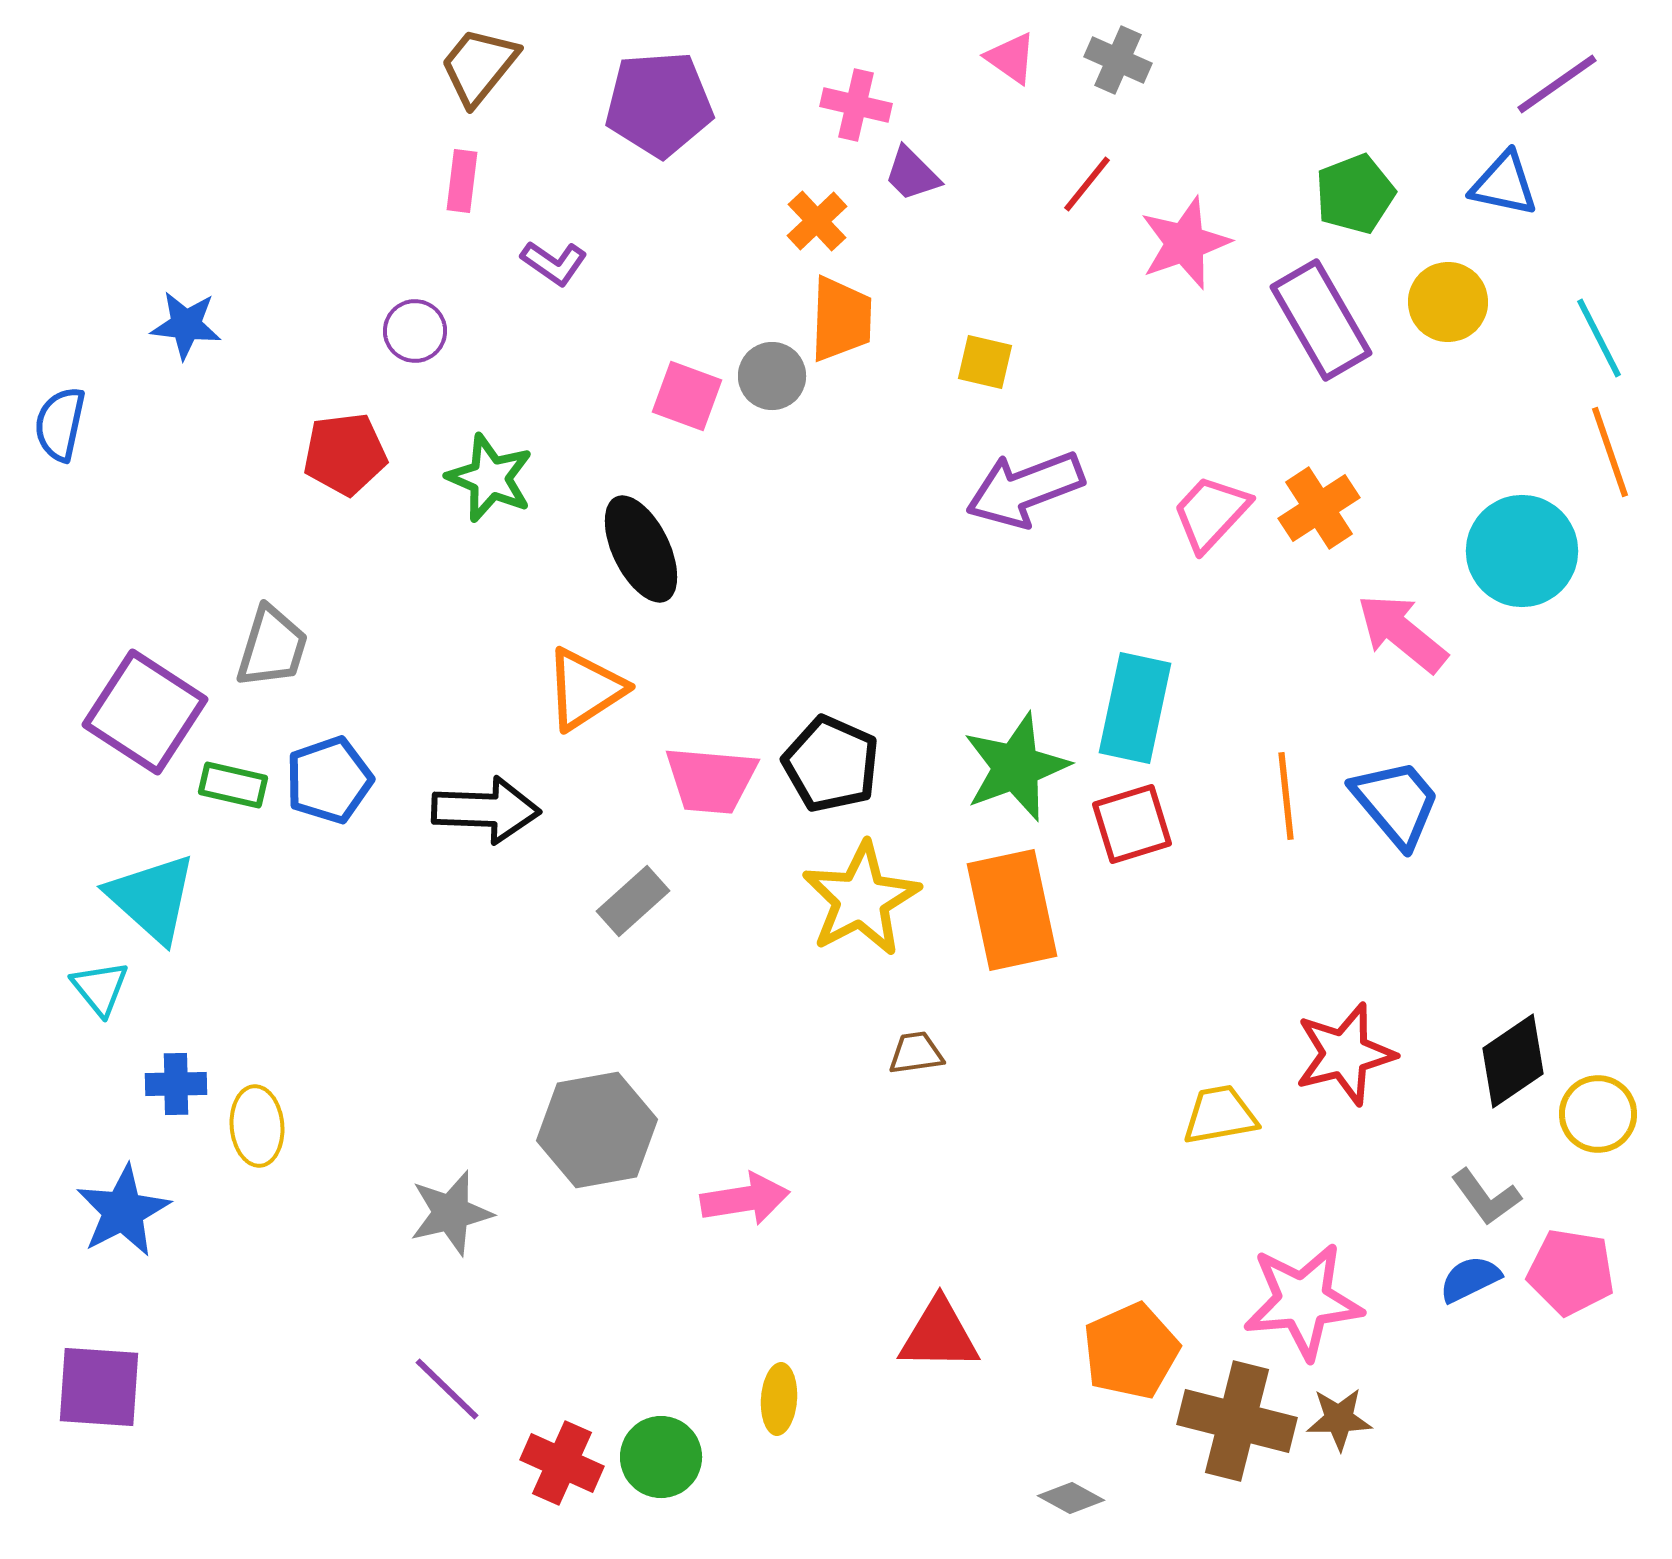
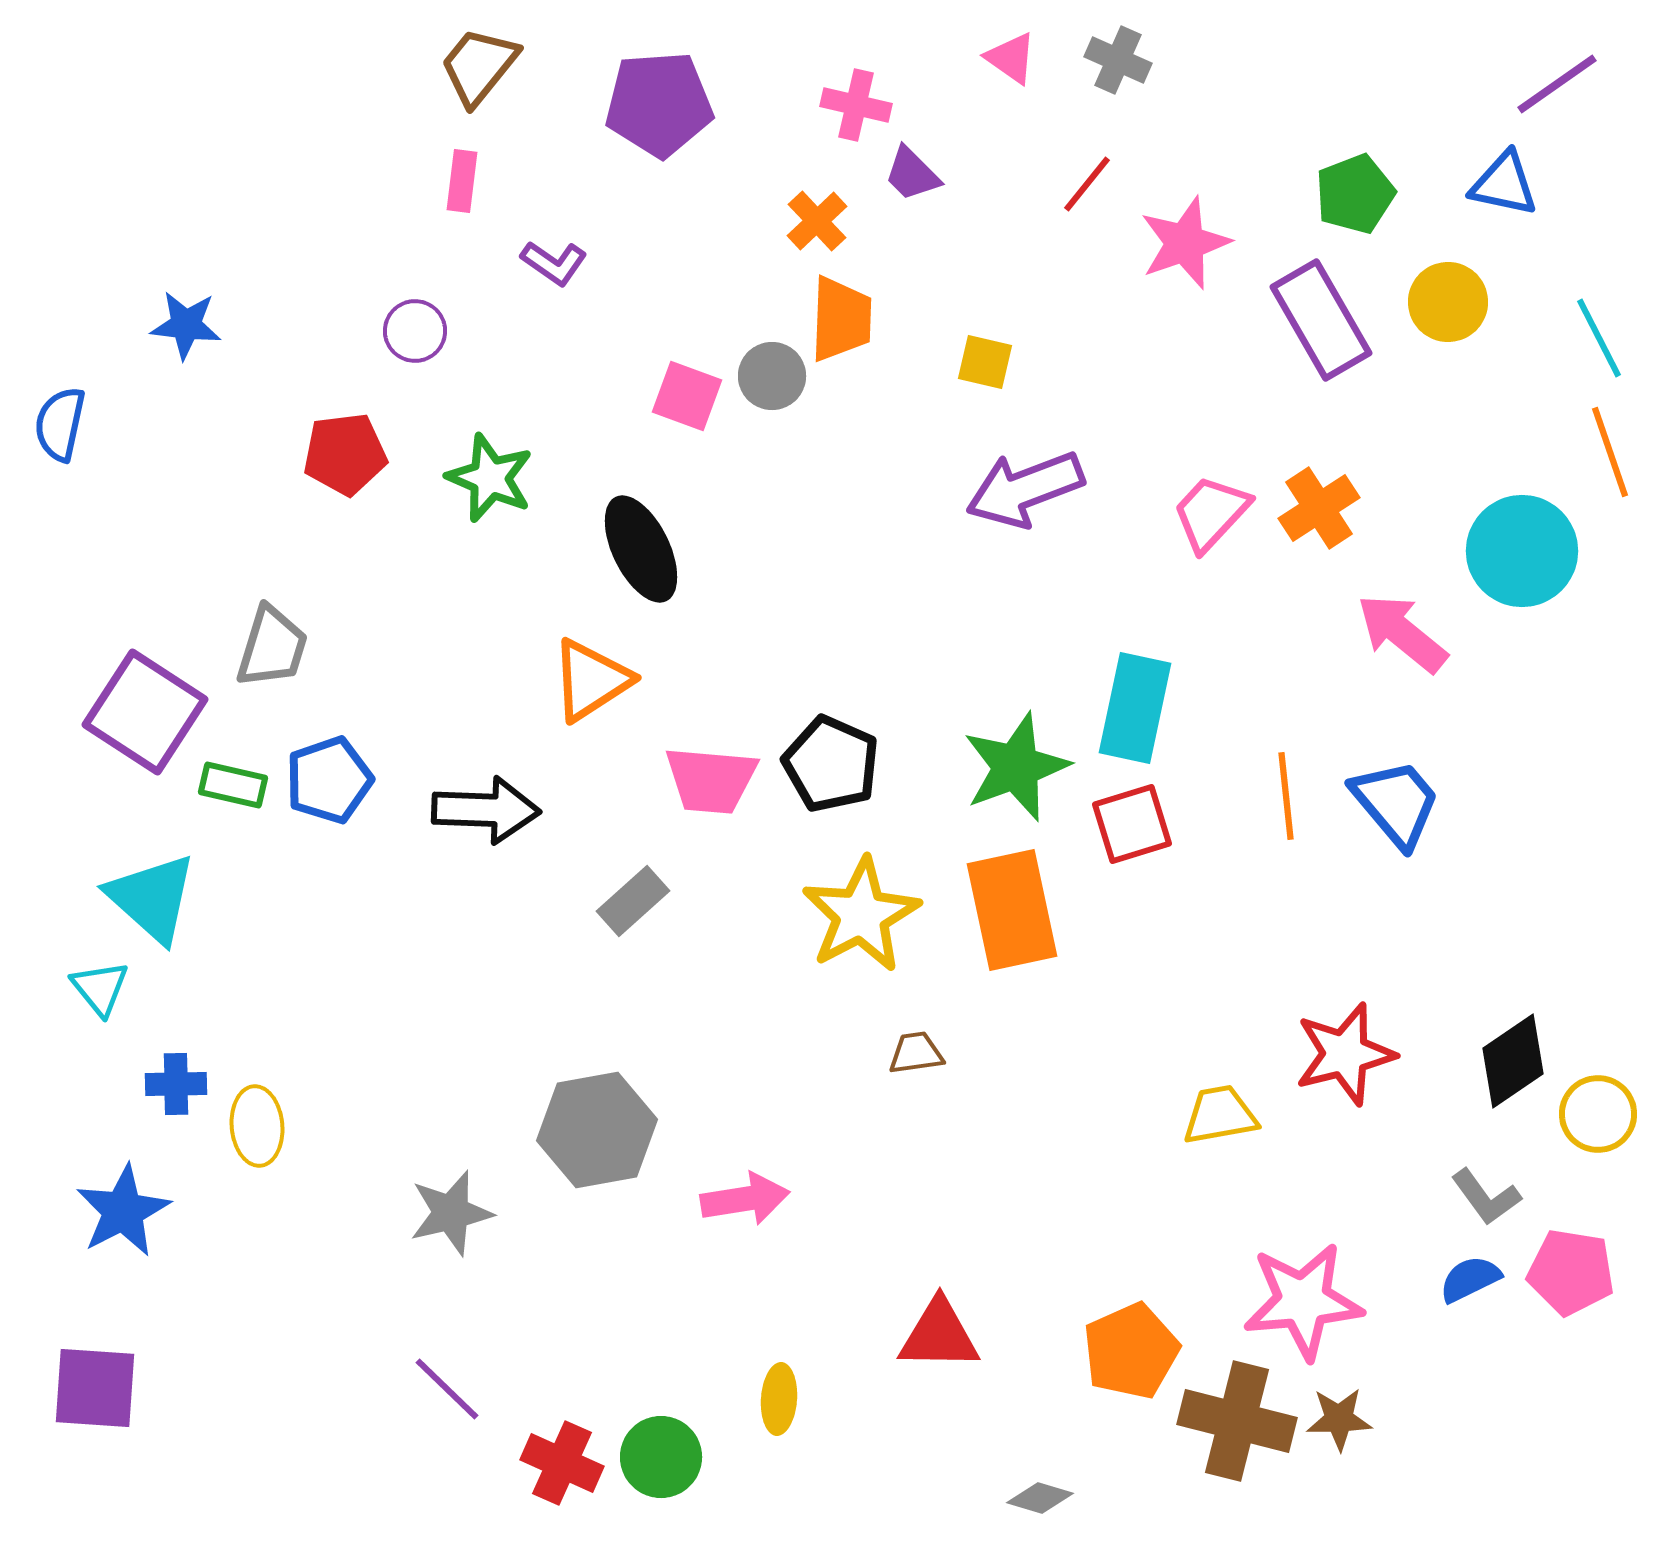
orange triangle at (585, 689): moved 6 px right, 9 px up
yellow star at (861, 899): moved 16 px down
purple square at (99, 1387): moved 4 px left, 1 px down
gray diamond at (1071, 1498): moved 31 px left; rotated 12 degrees counterclockwise
